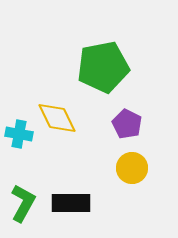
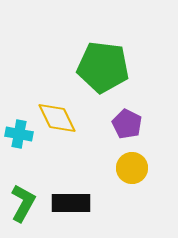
green pentagon: rotated 18 degrees clockwise
